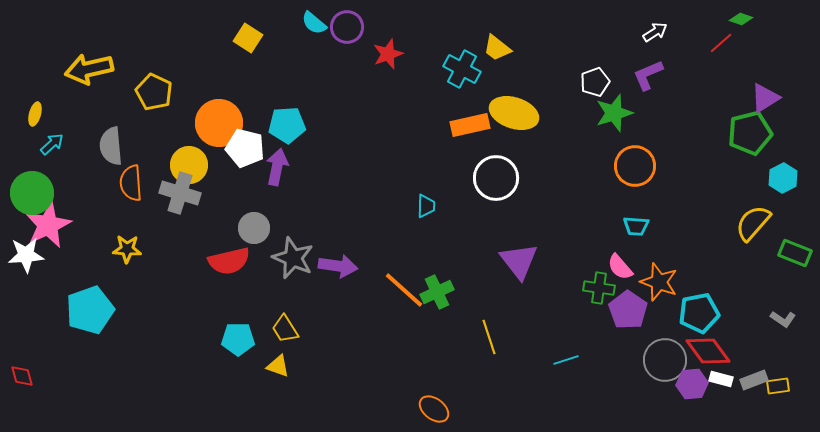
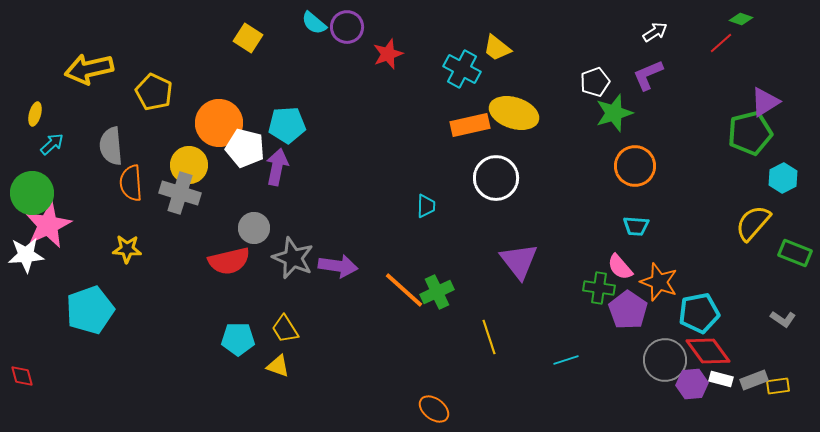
purple triangle at (765, 98): moved 4 px down
